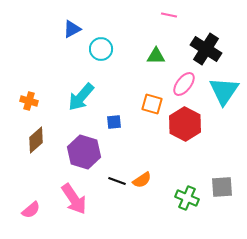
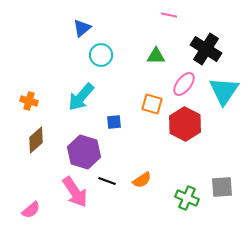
blue triangle: moved 10 px right, 1 px up; rotated 12 degrees counterclockwise
cyan circle: moved 6 px down
black line: moved 10 px left
pink arrow: moved 1 px right, 7 px up
